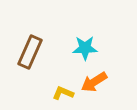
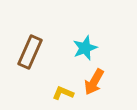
cyan star: rotated 20 degrees counterclockwise
orange arrow: rotated 28 degrees counterclockwise
